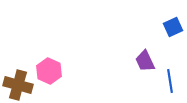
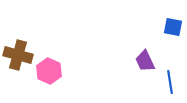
blue square: rotated 36 degrees clockwise
blue line: moved 1 px down
brown cross: moved 30 px up
